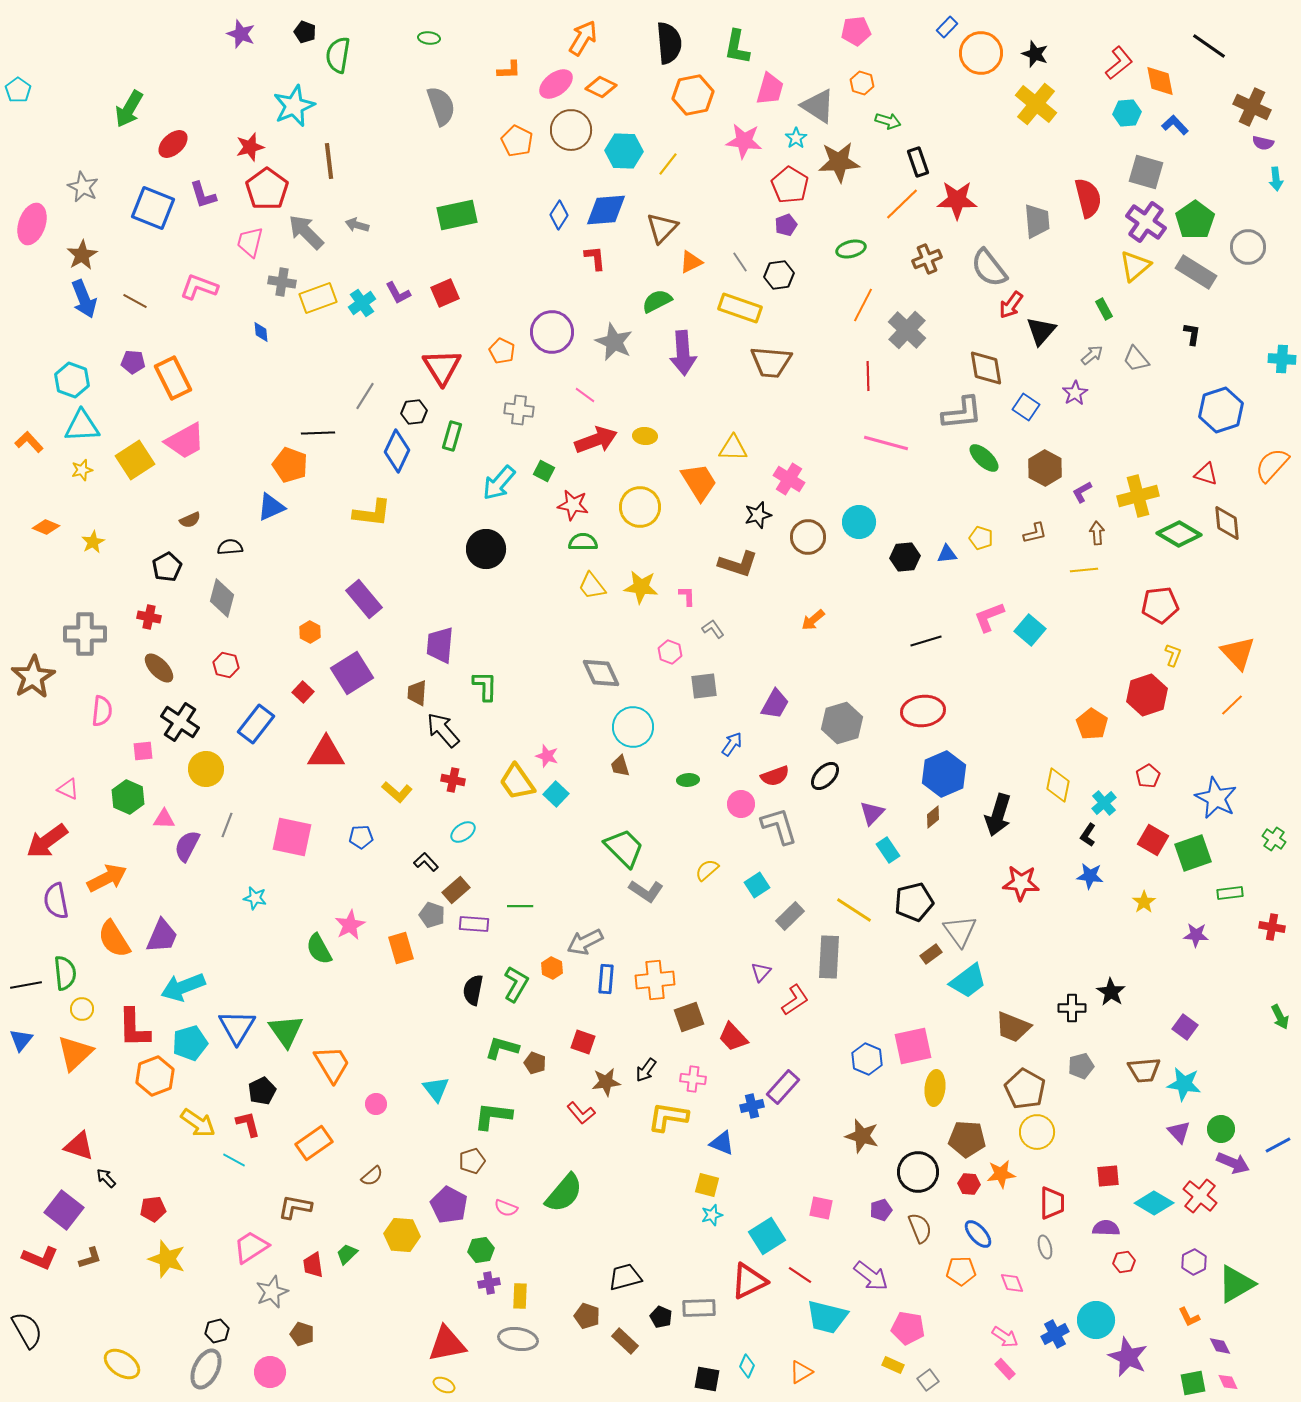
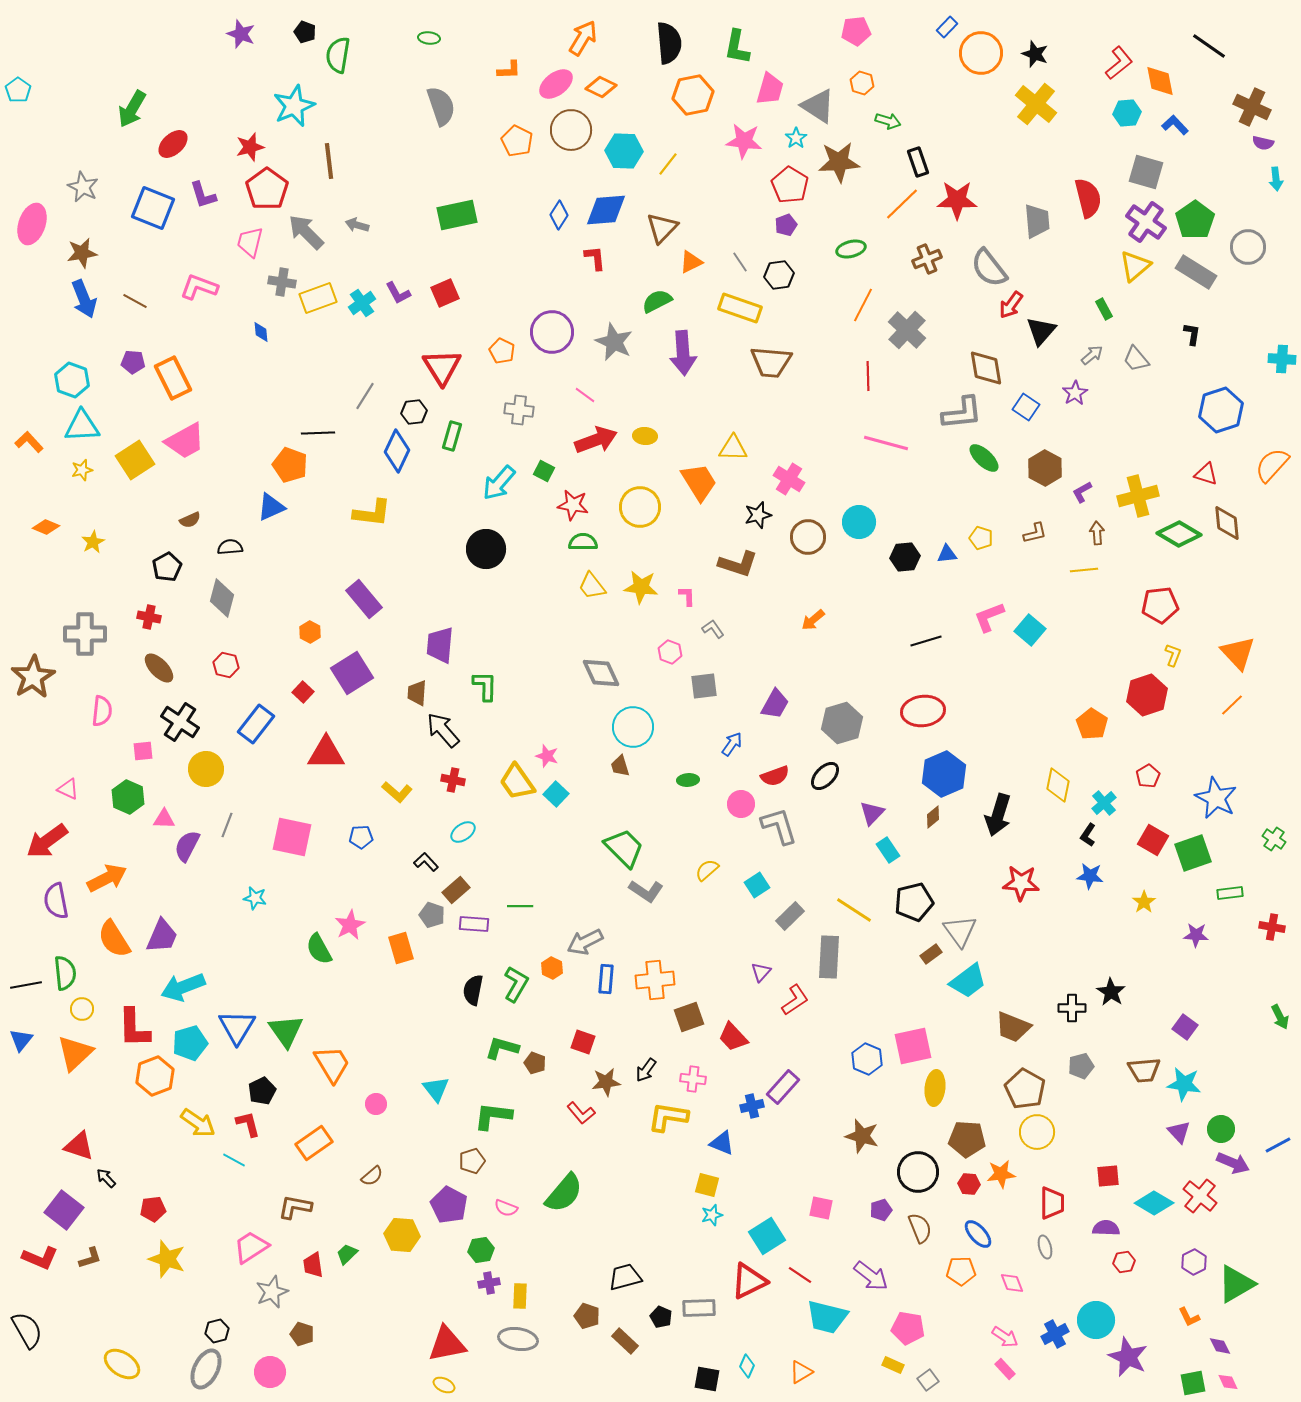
green arrow at (129, 109): moved 3 px right
brown star at (82, 255): moved 2 px up; rotated 20 degrees clockwise
